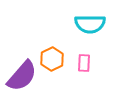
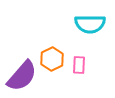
pink rectangle: moved 5 px left, 2 px down
